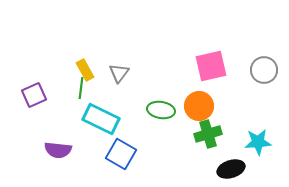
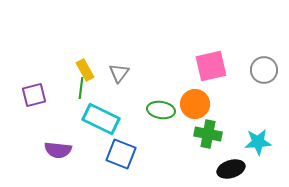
purple square: rotated 10 degrees clockwise
orange circle: moved 4 px left, 2 px up
green cross: rotated 28 degrees clockwise
blue square: rotated 8 degrees counterclockwise
